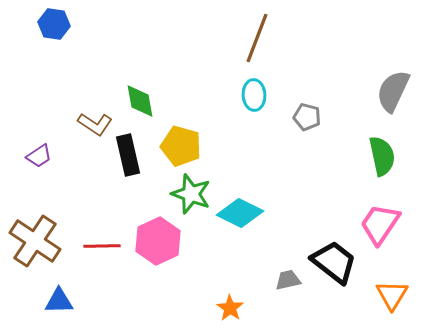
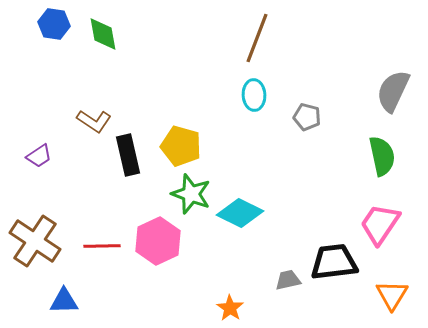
green diamond: moved 37 px left, 67 px up
brown L-shape: moved 1 px left, 3 px up
black trapezoid: rotated 45 degrees counterclockwise
blue triangle: moved 5 px right
